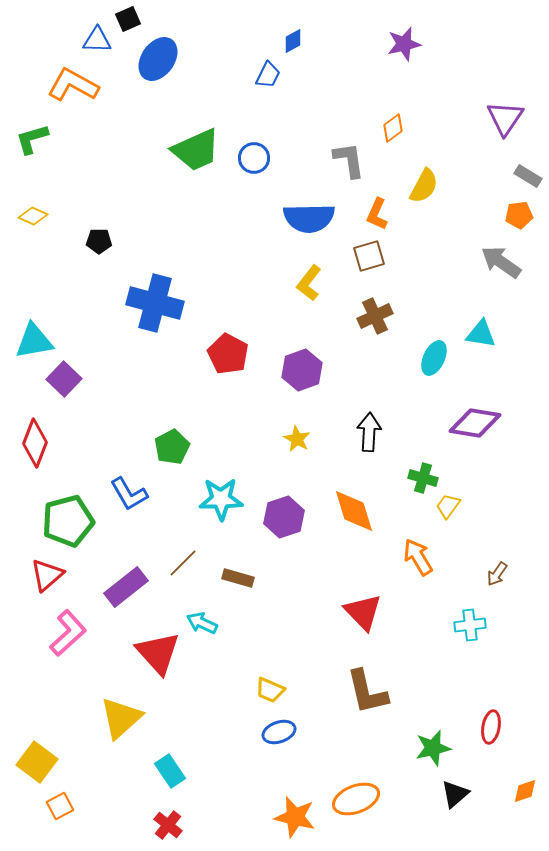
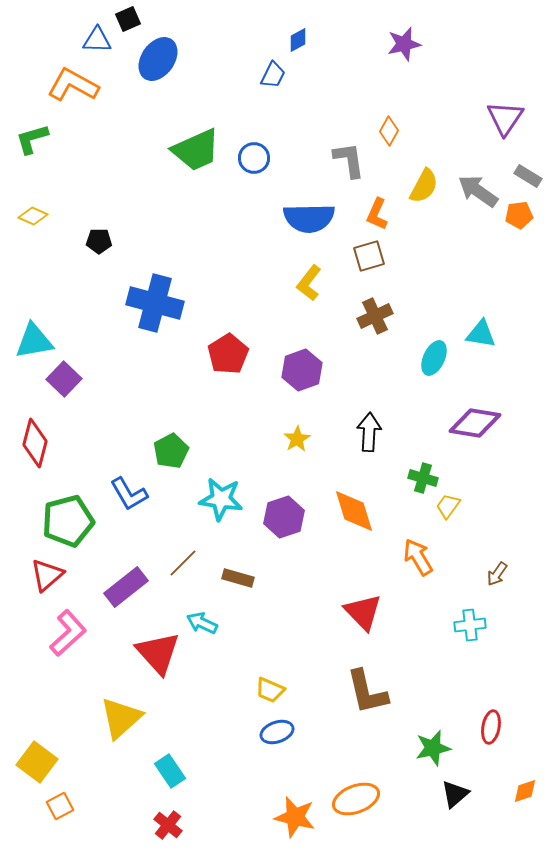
blue diamond at (293, 41): moved 5 px right, 1 px up
blue trapezoid at (268, 75): moved 5 px right
orange diamond at (393, 128): moved 4 px left, 3 px down; rotated 24 degrees counterclockwise
gray arrow at (501, 262): moved 23 px left, 71 px up
red pentagon at (228, 354): rotated 12 degrees clockwise
yellow star at (297, 439): rotated 12 degrees clockwise
red diamond at (35, 443): rotated 6 degrees counterclockwise
green pentagon at (172, 447): moved 1 px left, 4 px down
cyan star at (221, 499): rotated 9 degrees clockwise
blue ellipse at (279, 732): moved 2 px left
